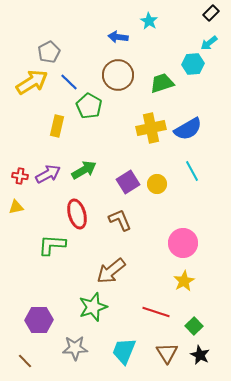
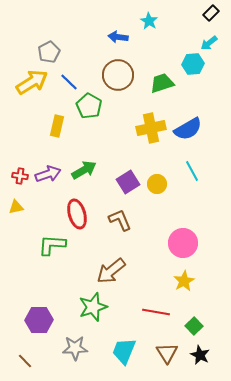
purple arrow: rotated 10 degrees clockwise
red line: rotated 8 degrees counterclockwise
